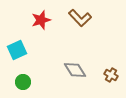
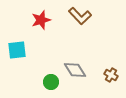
brown L-shape: moved 2 px up
cyan square: rotated 18 degrees clockwise
green circle: moved 28 px right
